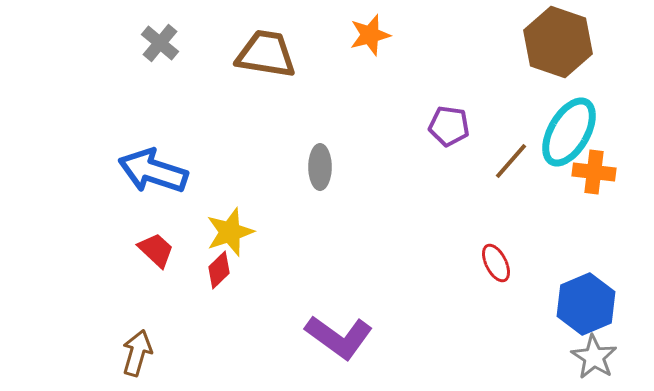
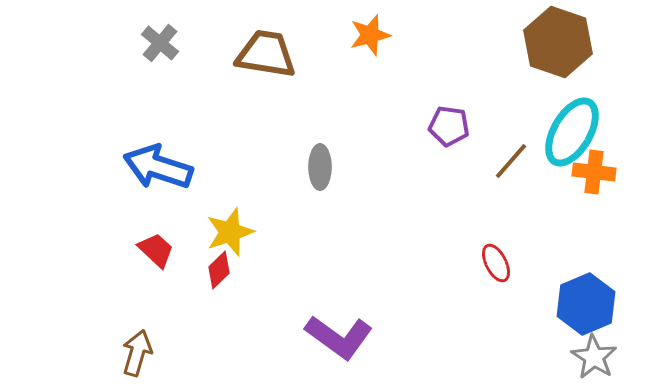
cyan ellipse: moved 3 px right
blue arrow: moved 5 px right, 4 px up
